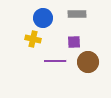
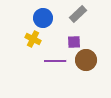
gray rectangle: moved 1 px right; rotated 42 degrees counterclockwise
yellow cross: rotated 14 degrees clockwise
brown circle: moved 2 px left, 2 px up
